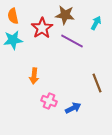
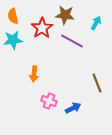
orange arrow: moved 2 px up
